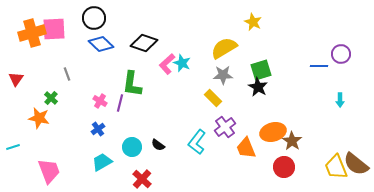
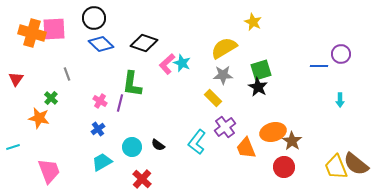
orange cross: rotated 32 degrees clockwise
